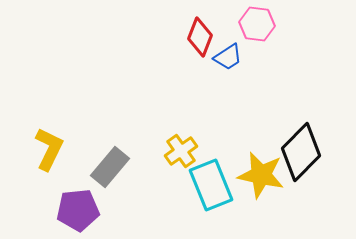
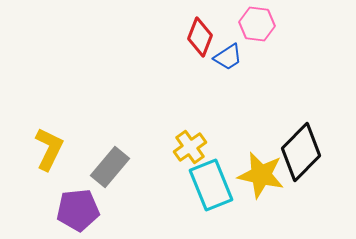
yellow cross: moved 9 px right, 4 px up
